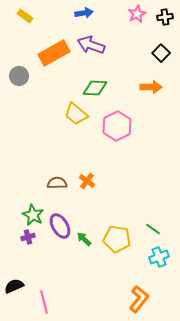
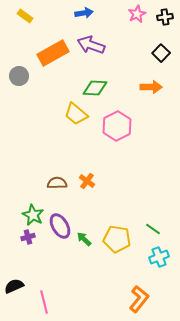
orange rectangle: moved 1 px left
